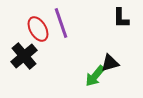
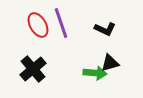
black L-shape: moved 16 px left, 11 px down; rotated 65 degrees counterclockwise
red ellipse: moved 4 px up
black cross: moved 9 px right, 13 px down
green arrow: moved 3 px up; rotated 125 degrees counterclockwise
